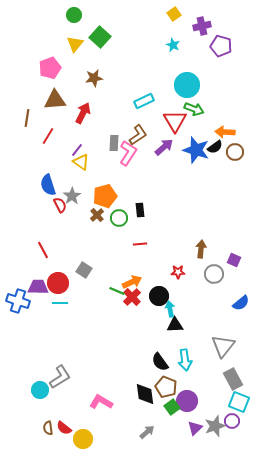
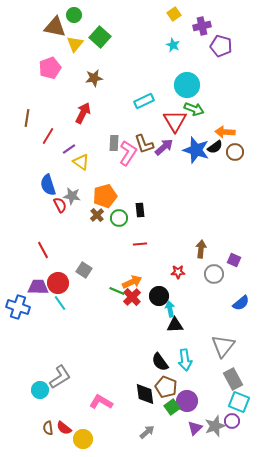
brown triangle at (55, 100): moved 73 px up; rotated 15 degrees clockwise
brown L-shape at (138, 135): moved 6 px right, 9 px down; rotated 105 degrees clockwise
purple line at (77, 150): moved 8 px left, 1 px up; rotated 16 degrees clockwise
gray star at (72, 196): rotated 30 degrees counterclockwise
blue cross at (18, 301): moved 6 px down
cyan line at (60, 303): rotated 56 degrees clockwise
